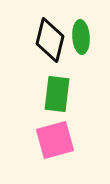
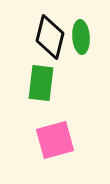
black diamond: moved 3 px up
green rectangle: moved 16 px left, 11 px up
